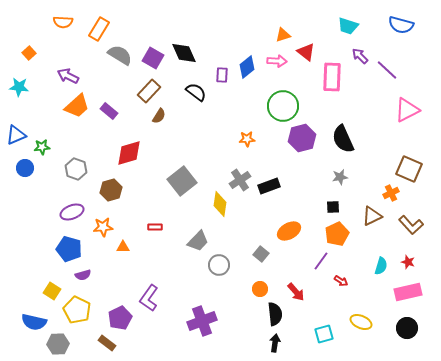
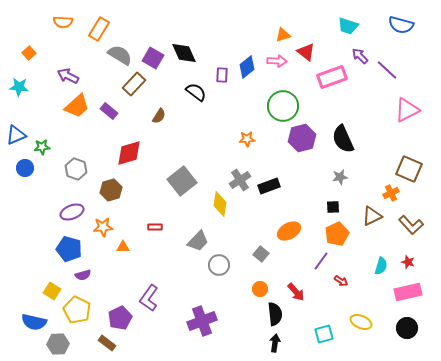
pink rectangle at (332, 77): rotated 68 degrees clockwise
brown rectangle at (149, 91): moved 15 px left, 7 px up
